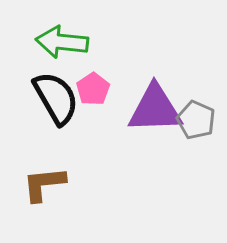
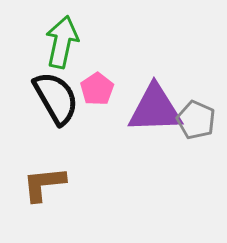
green arrow: rotated 96 degrees clockwise
pink pentagon: moved 4 px right
